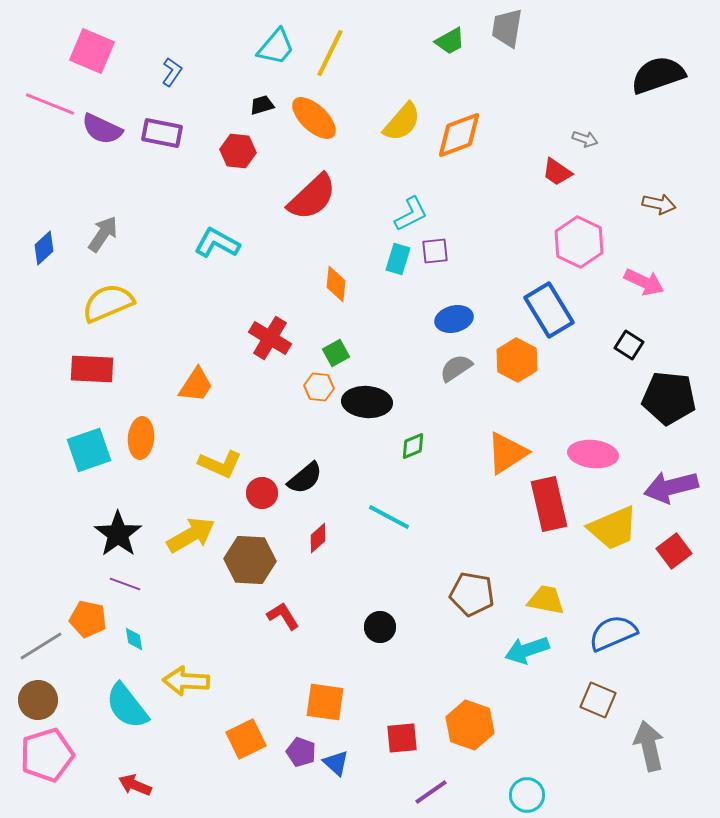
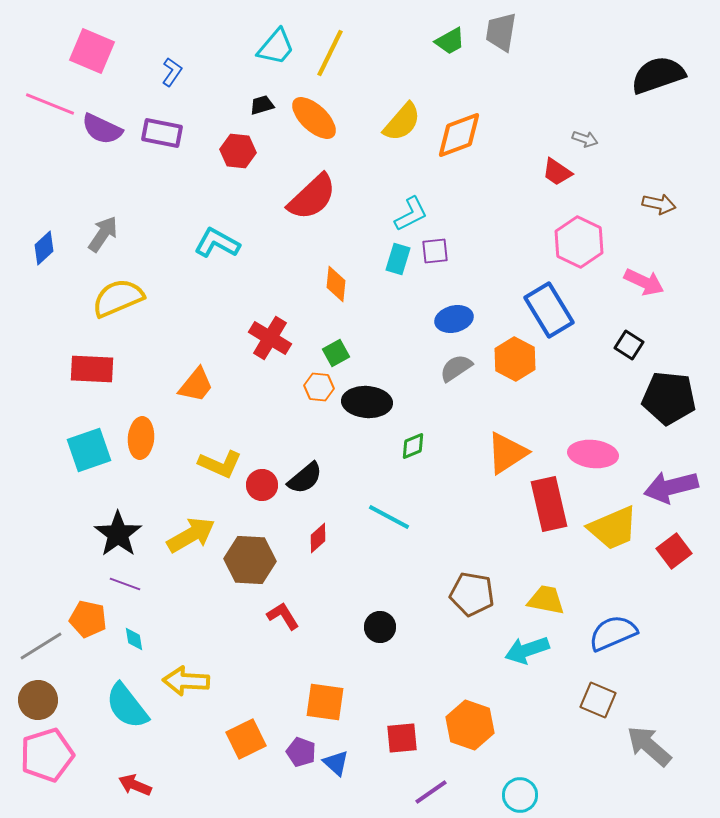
gray trapezoid at (507, 28): moved 6 px left, 4 px down
yellow semicircle at (108, 303): moved 10 px right, 5 px up
orange hexagon at (517, 360): moved 2 px left, 1 px up
orange trapezoid at (196, 385): rotated 6 degrees clockwise
red circle at (262, 493): moved 8 px up
gray arrow at (649, 746): rotated 36 degrees counterclockwise
cyan circle at (527, 795): moved 7 px left
